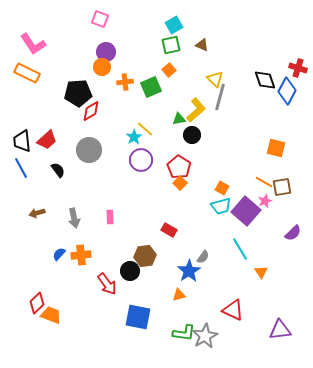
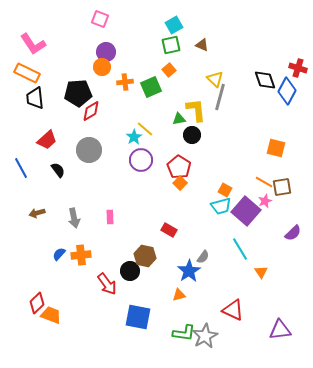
yellow L-shape at (196, 110): rotated 55 degrees counterclockwise
black trapezoid at (22, 141): moved 13 px right, 43 px up
orange square at (222, 188): moved 3 px right, 2 px down
brown hexagon at (145, 256): rotated 20 degrees clockwise
